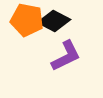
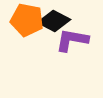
purple L-shape: moved 6 px right, 16 px up; rotated 144 degrees counterclockwise
